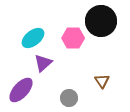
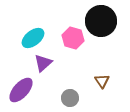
pink hexagon: rotated 15 degrees clockwise
gray circle: moved 1 px right
